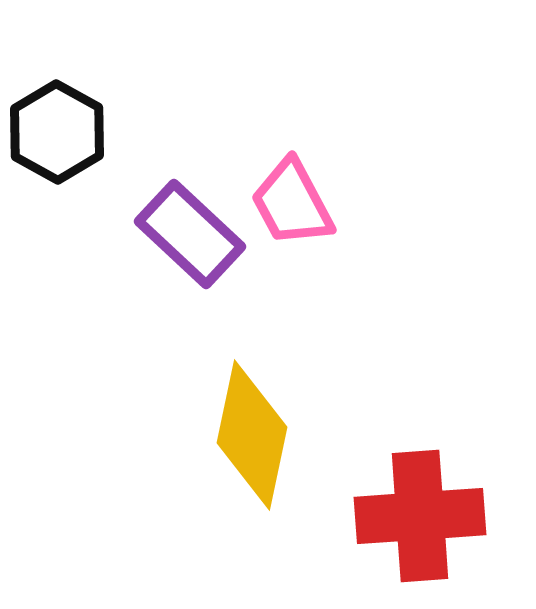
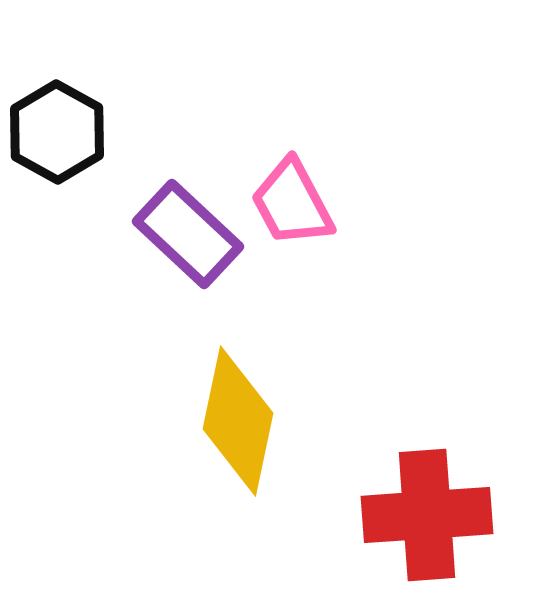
purple rectangle: moved 2 px left
yellow diamond: moved 14 px left, 14 px up
red cross: moved 7 px right, 1 px up
